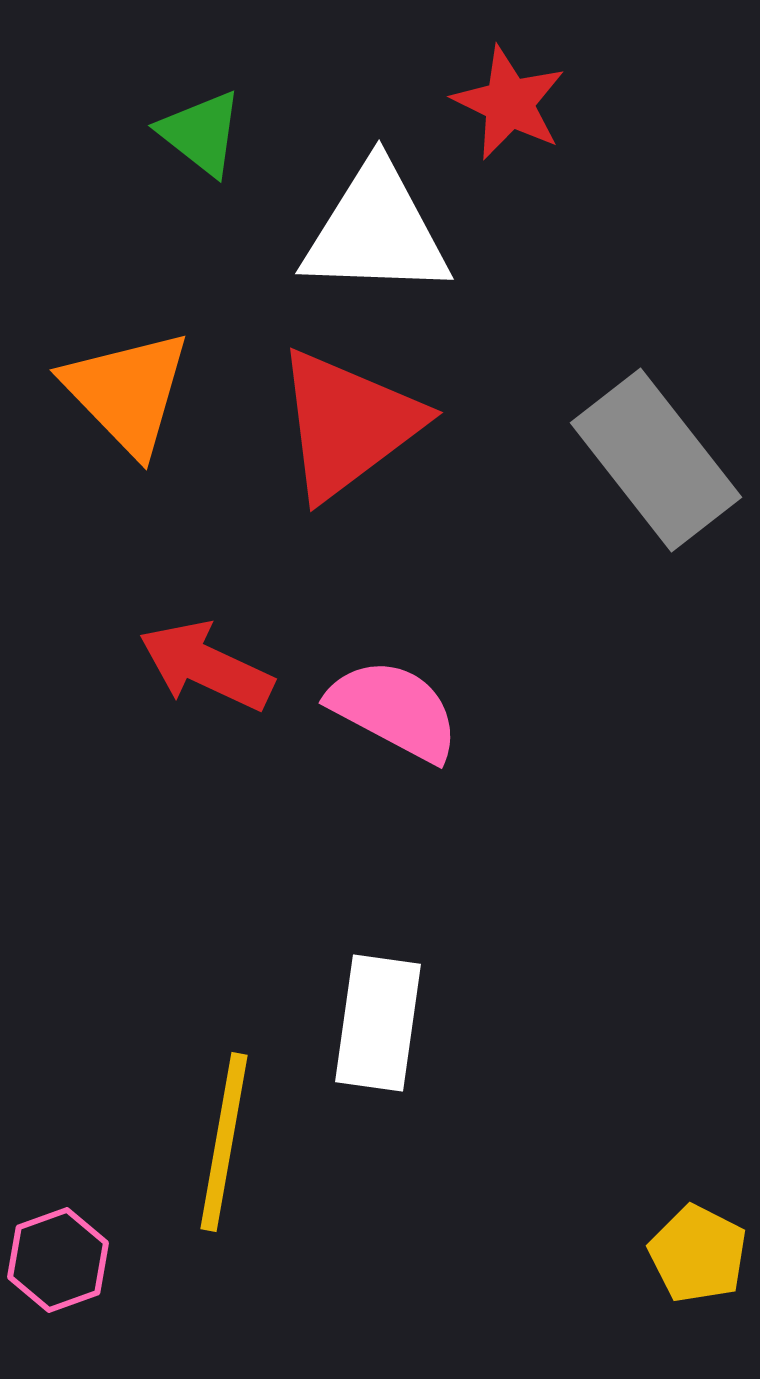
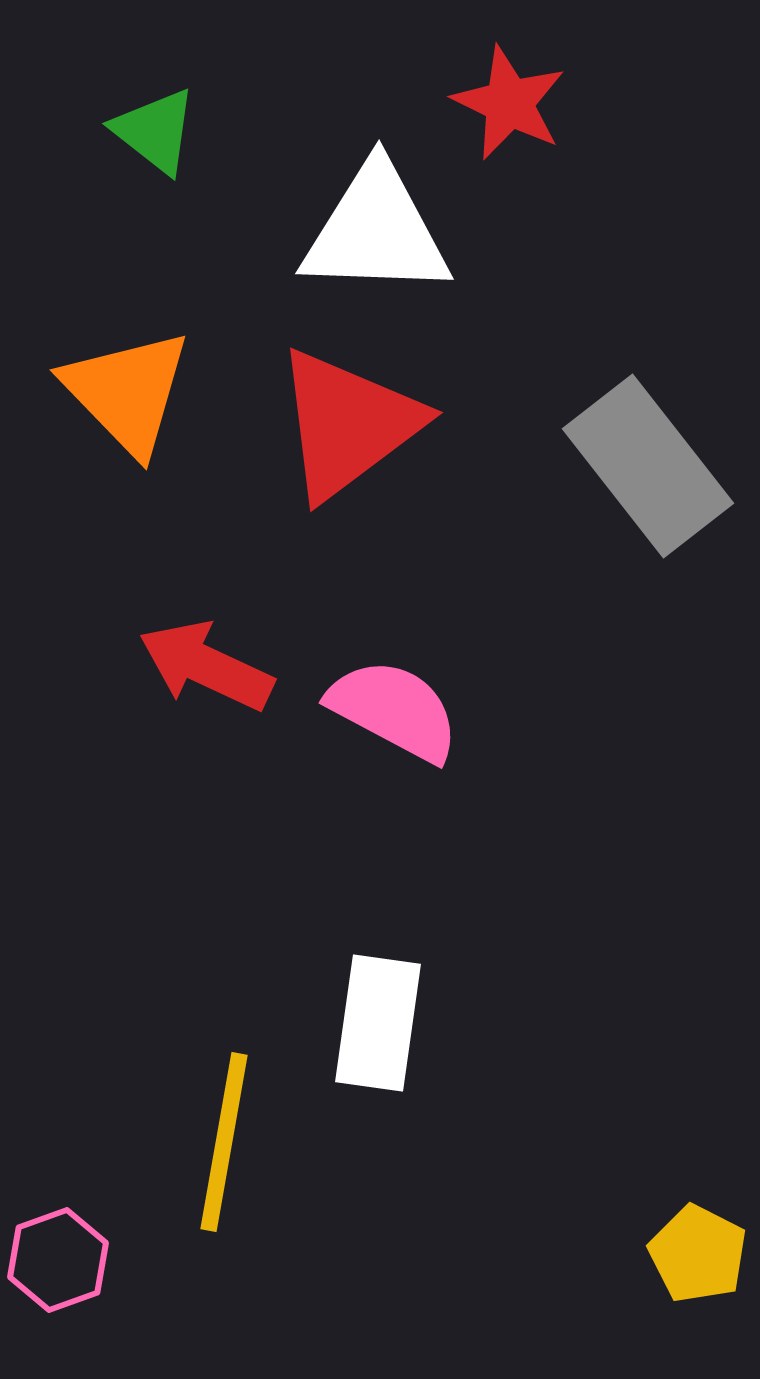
green triangle: moved 46 px left, 2 px up
gray rectangle: moved 8 px left, 6 px down
